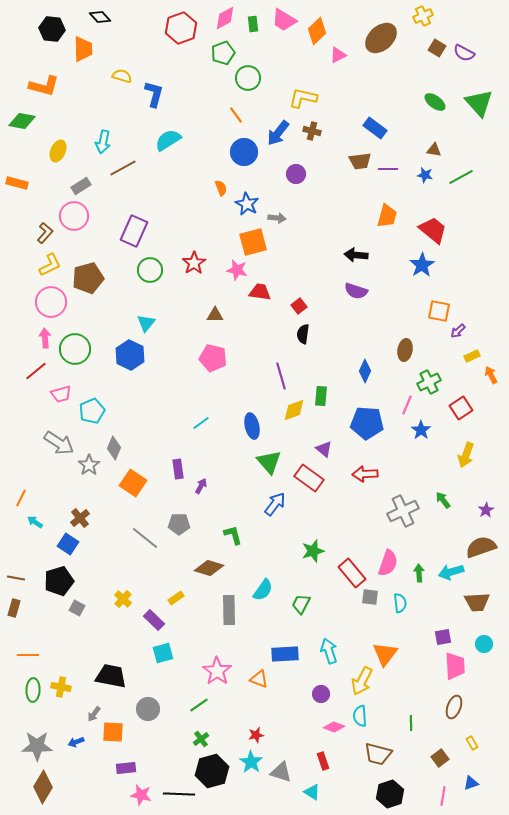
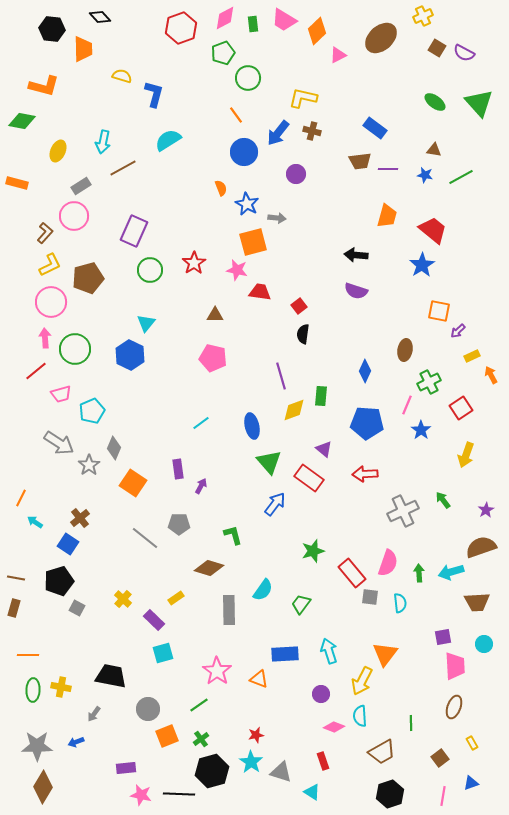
green trapezoid at (301, 604): rotated 10 degrees clockwise
orange square at (113, 732): moved 54 px right, 4 px down; rotated 25 degrees counterclockwise
brown trapezoid at (378, 754): moved 4 px right, 2 px up; rotated 44 degrees counterclockwise
